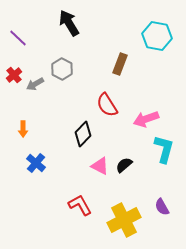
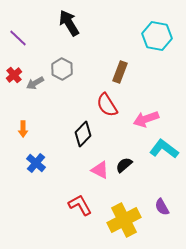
brown rectangle: moved 8 px down
gray arrow: moved 1 px up
cyan L-shape: rotated 68 degrees counterclockwise
pink triangle: moved 4 px down
